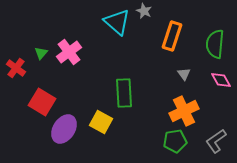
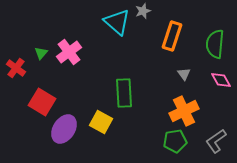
gray star: moved 1 px left; rotated 28 degrees clockwise
